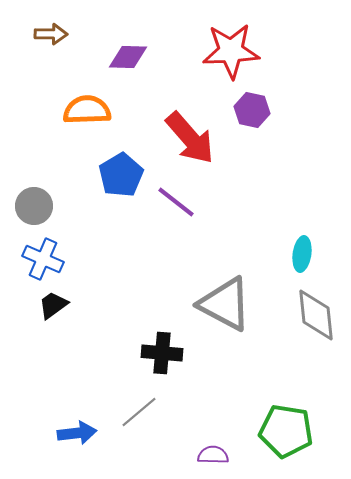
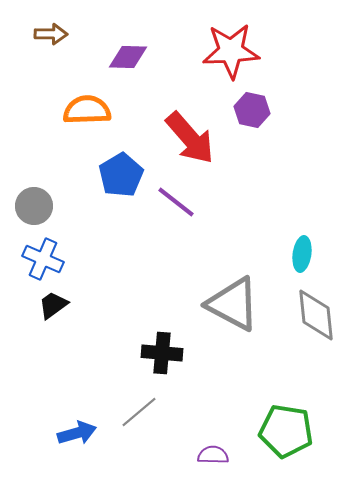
gray triangle: moved 8 px right
blue arrow: rotated 9 degrees counterclockwise
